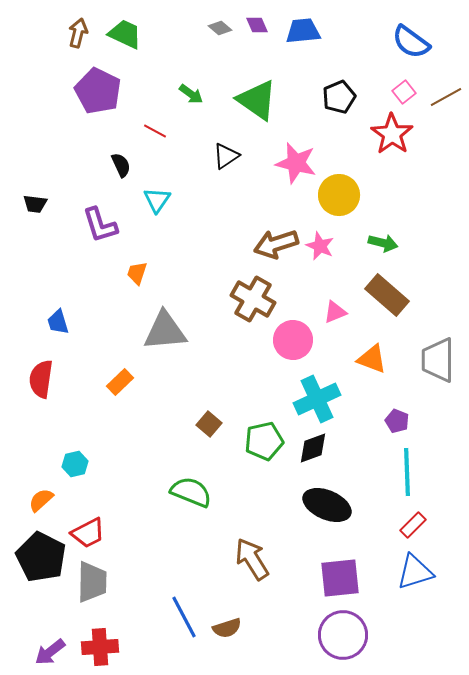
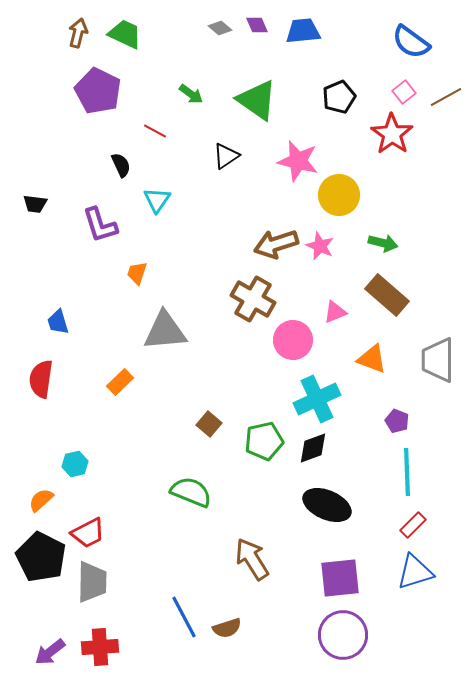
pink star at (296, 163): moved 2 px right, 2 px up
